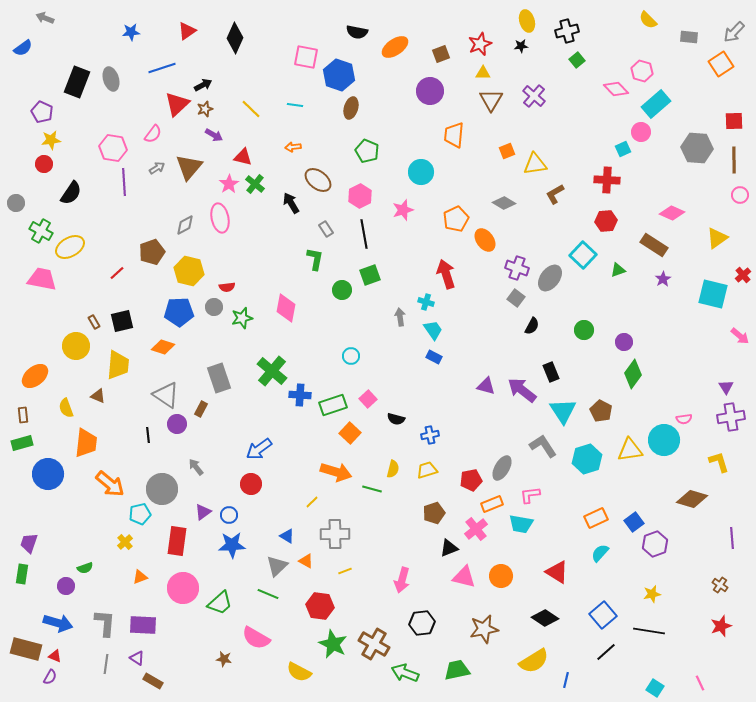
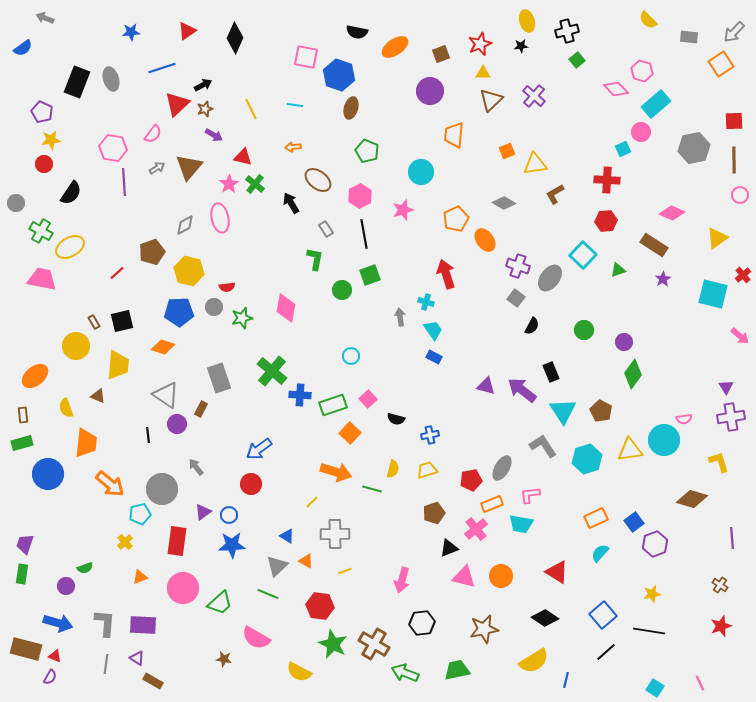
brown triangle at (491, 100): rotated 15 degrees clockwise
yellow line at (251, 109): rotated 20 degrees clockwise
gray hexagon at (697, 148): moved 3 px left; rotated 16 degrees counterclockwise
purple cross at (517, 268): moved 1 px right, 2 px up
purple trapezoid at (29, 543): moved 4 px left, 1 px down
